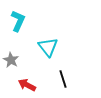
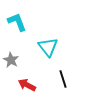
cyan L-shape: moved 1 px left, 1 px down; rotated 45 degrees counterclockwise
